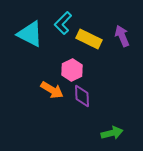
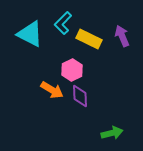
purple diamond: moved 2 px left
